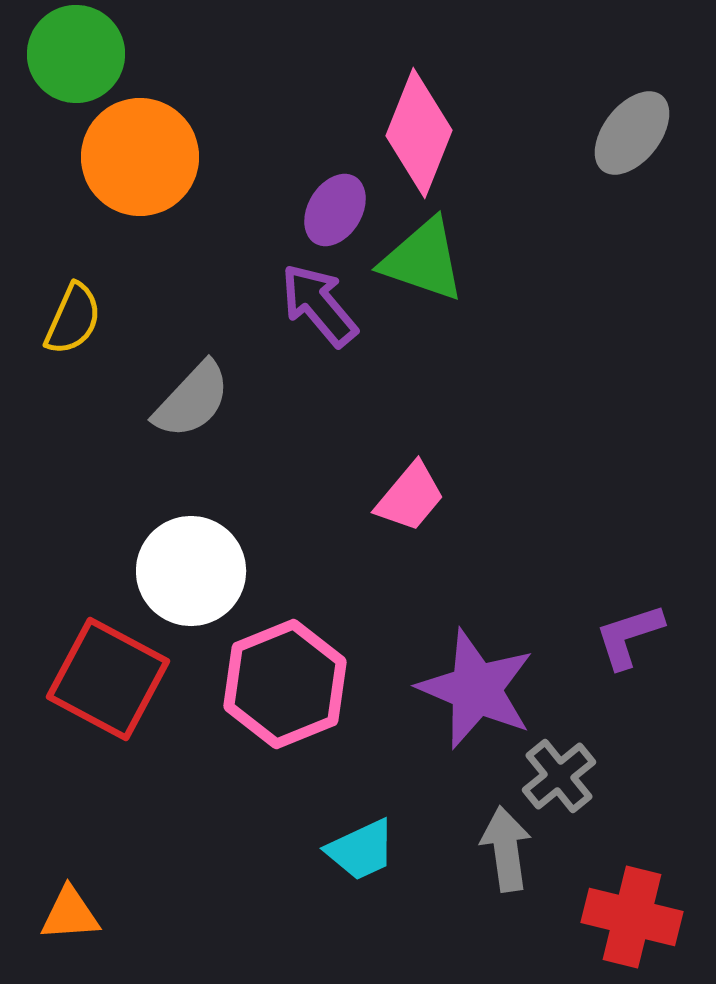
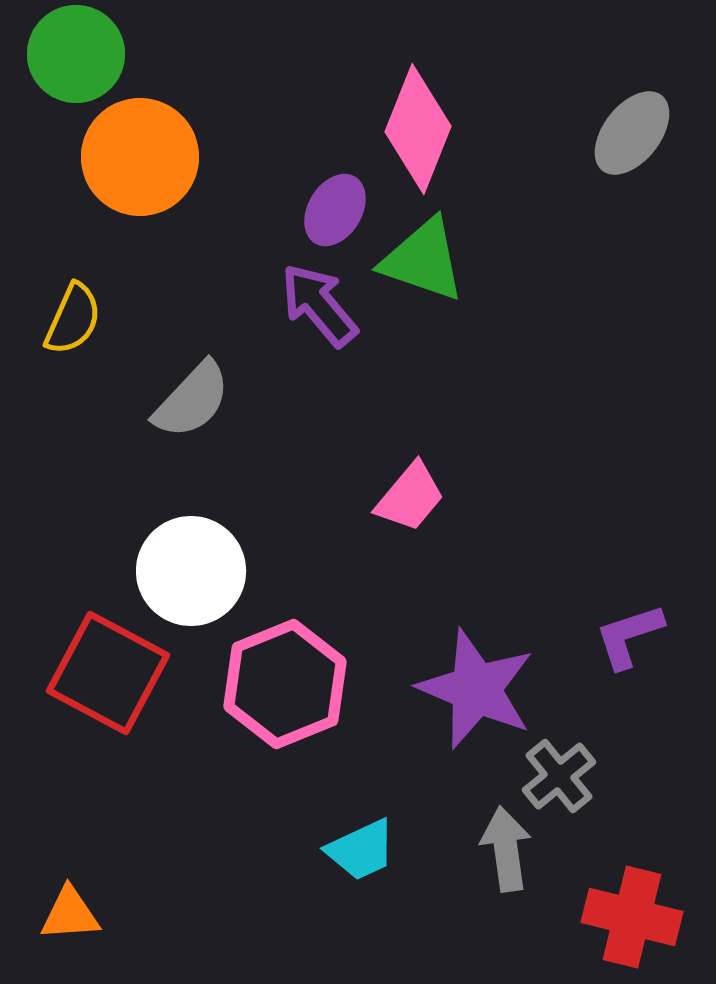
pink diamond: moved 1 px left, 4 px up
red square: moved 6 px up
